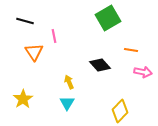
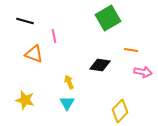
orange triangle: moved 2 px down; rotated 36 degrees counterclockwise
black diamond: rotated 40 degrees counterclockwise
yellow star: moved 2 px right, 1 px down; rotated 24 degrees counterclockwise
